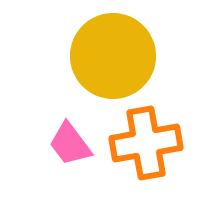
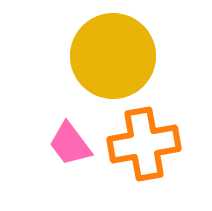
orange cross: moved 2 px left, 1 px down
